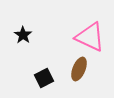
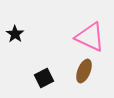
black star: moved 8 px left, 1 px up
brown ellipse: moved 5 px right, 2 px down
